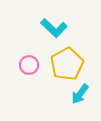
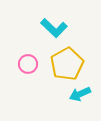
pink circle: moved 1 px left, 1 px up
cyan arrow: rotated 30 degrees clockwise
